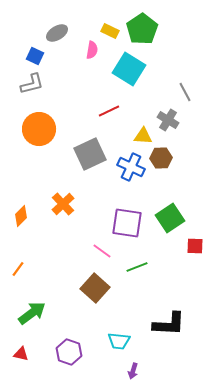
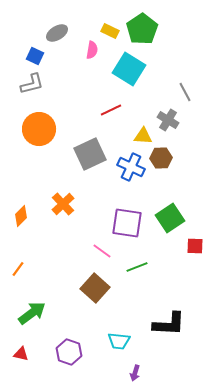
red line: moved 2 px right, 1 px up
purple arrow: moved 2 px right, 2 px down
